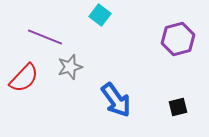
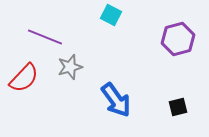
cyan square: moved 11 px right; rotated 10 degrees counterclockwise
